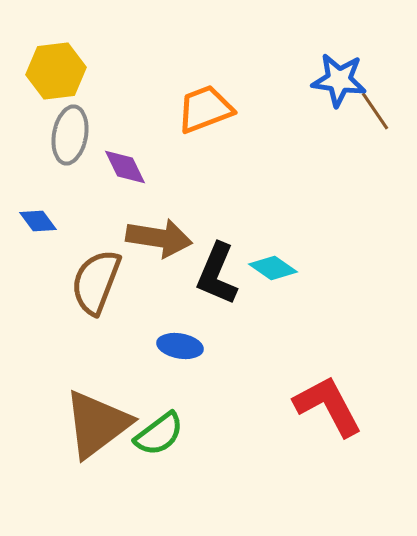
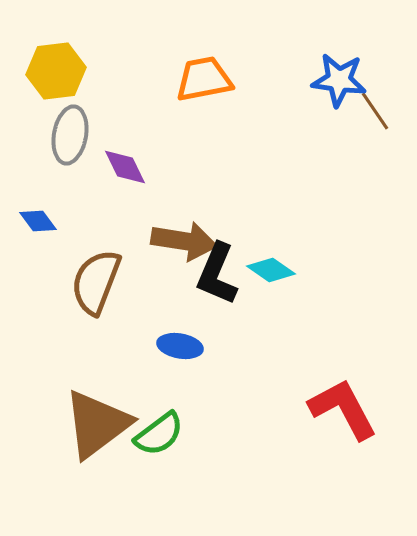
orange trapezoid: moved 1 px left, 30 px up; rotated 10 degrees clockwise
brown arrow: moved 25 px right, 3 px down
cyan diamond: moved 2 px left, 2 px down
red L-shape: moved 15 px right, 3 px down
